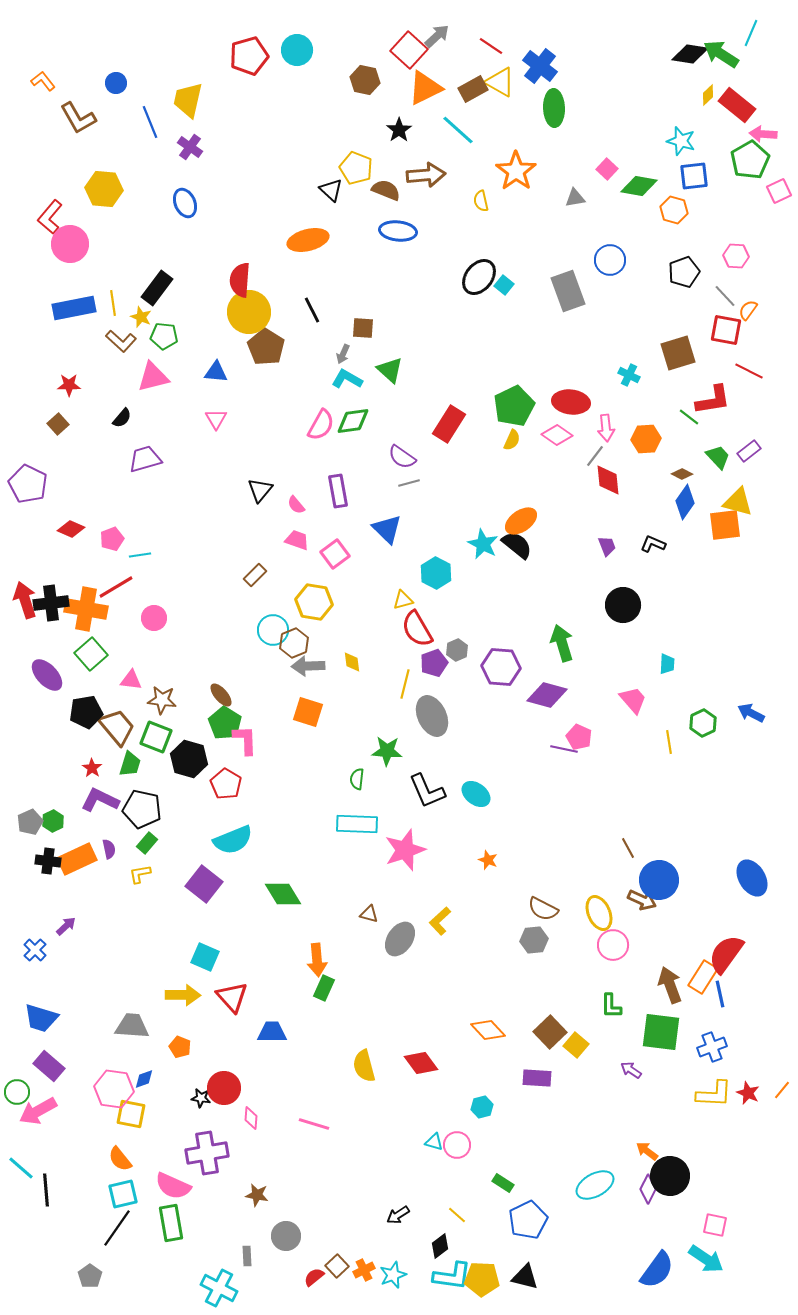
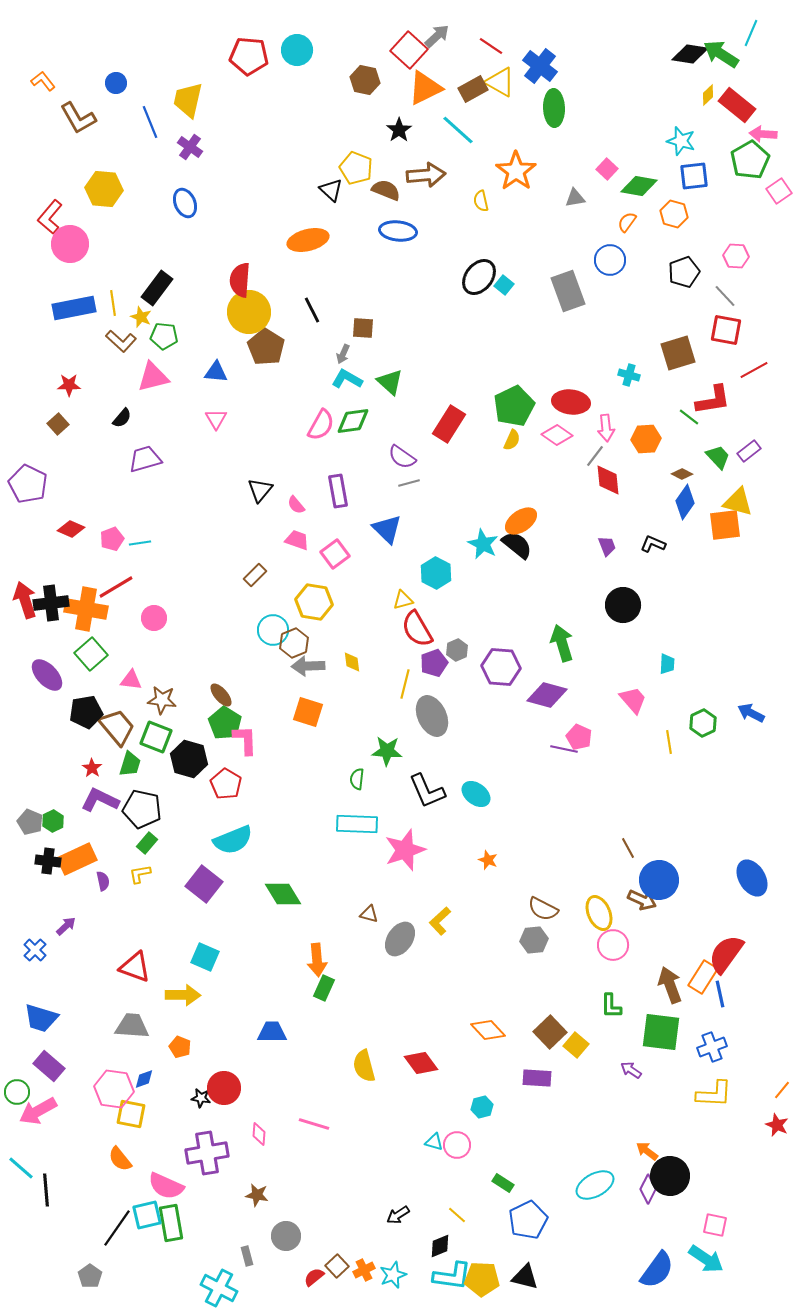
red pentagon at (249, 56): rotated 21 degrees clockwise
pink square at (779, 191): rotated 10 degrees counterclockwise
orange hexagon at (674, 210): moved 4 px down
orange semicircle at (748, 310): moved 121 px left, 88 px up
green triangle at (390, 370): moved 12 px down
red line at (749, 371): moved 5 px right, 1 px up; rotated 56 degrees counterclockwise
cyan cross at (629, 375): rotated 10 degrees counterclockwise
cyan line at (140, 555): moved 12 px up
gray pentagon at (30, 822): rotated 25 degrees counterclockwise
purple semicircle at (109, 849): moved 6 px left, 32 px down
red triangle at (232, 997): moved 97 px left, 30 px up; rotated 28 degrees counterclockwise
red star at (748, 1093): moved 29 px right, 32 px down
pink diamond at (251, 1118): moved 8 px right, 16 px down
pink semicircle at (173, 1186): moved 7 px left
cyan square at (123, 1194): moved 24 px right, 21 px down
black diamond at (440, 1246): rotated 15 degrees clockwise
gray rectangle at (247, 1256): rotated 12 degrees counterclockwise
